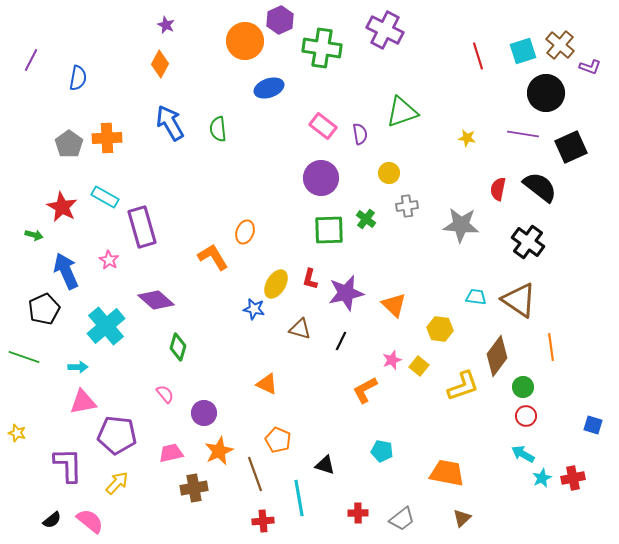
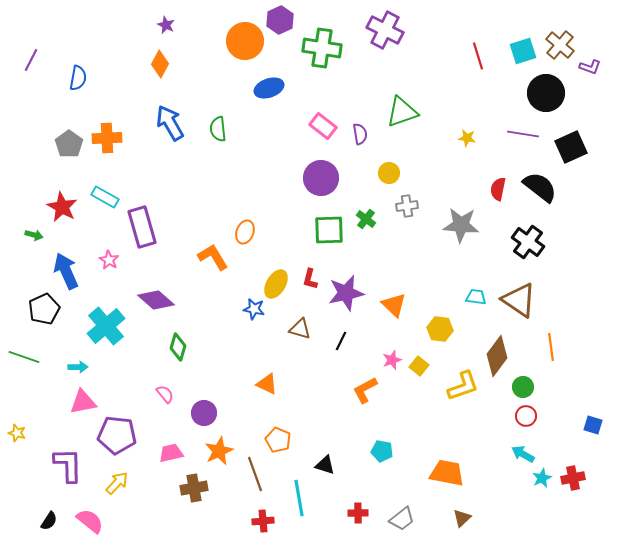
black semicircle at (52, 520): moved 3 px left, 1 px down; rotated 18 degrees counterclockwise
